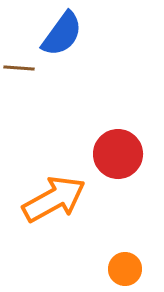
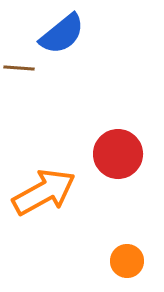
blue semicircle: rotated 15 degrees clockwise
orange arrow: moved 10 px left, 7 px up
orange circle: moved 2 px right, 8 px up
